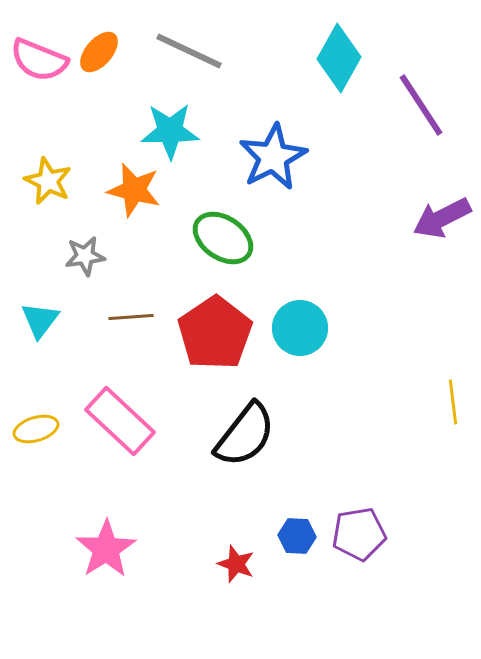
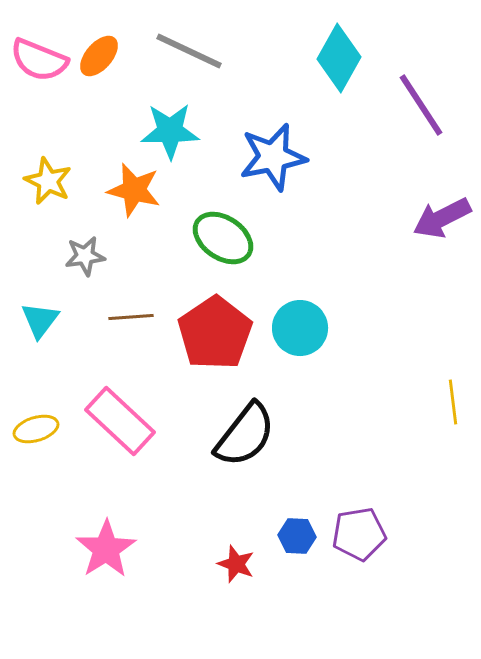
orange ellipse: moved 4 px down
blue star: rotated 16 degrees clockwise
